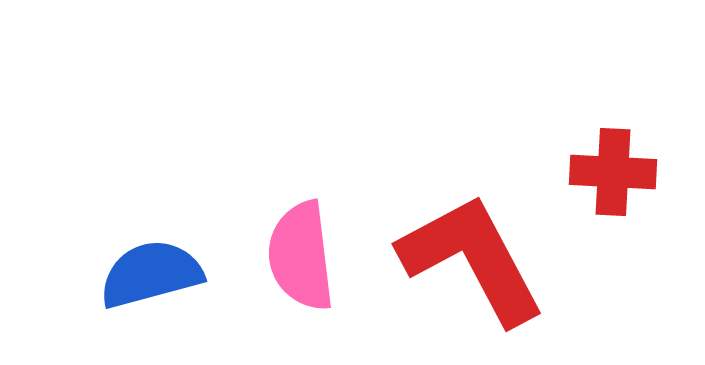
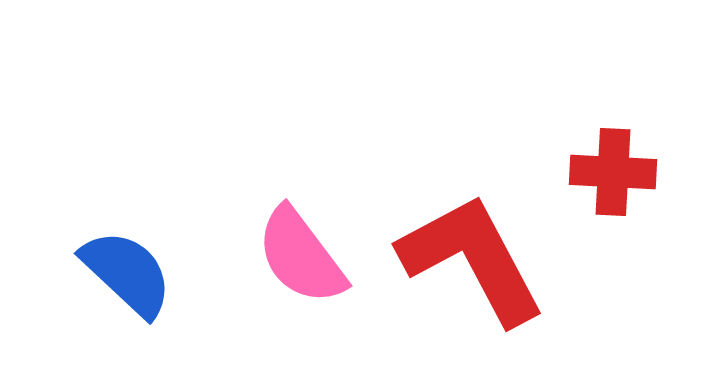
pink semicircle: rotated 30 degrees counterclockwise
blue semicircle: moved 24 px left, 1 px up; rotated 58 degrees clockwise
